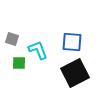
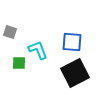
gray square: moved 2 px left, 7 px up
